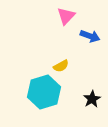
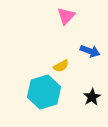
blue arrow: moved 15 px down
black star: moved 2 px up
